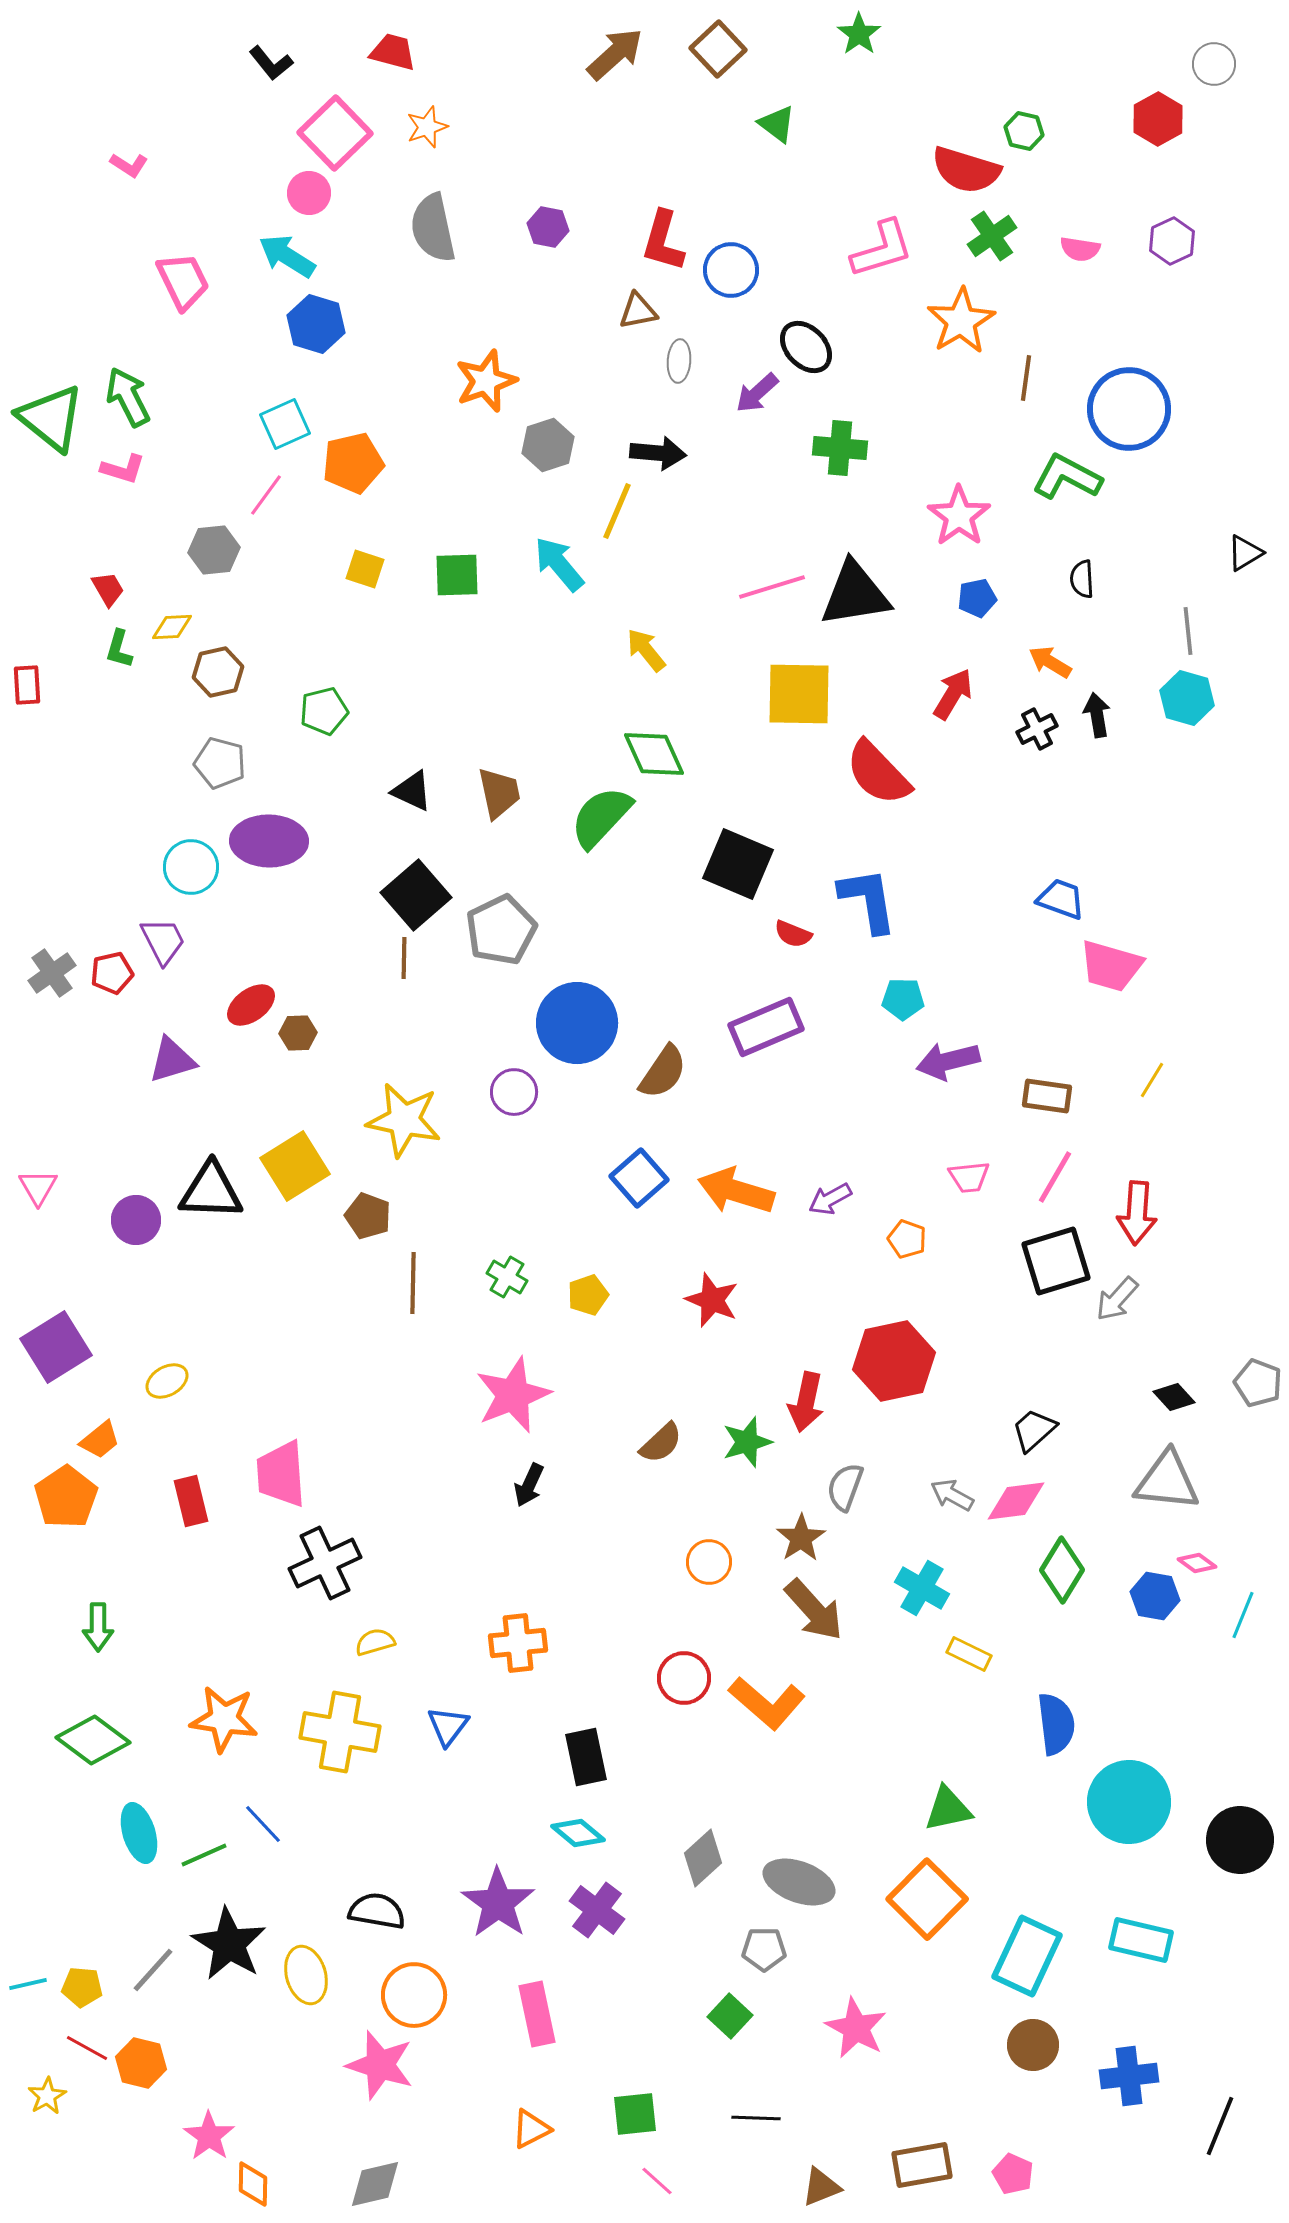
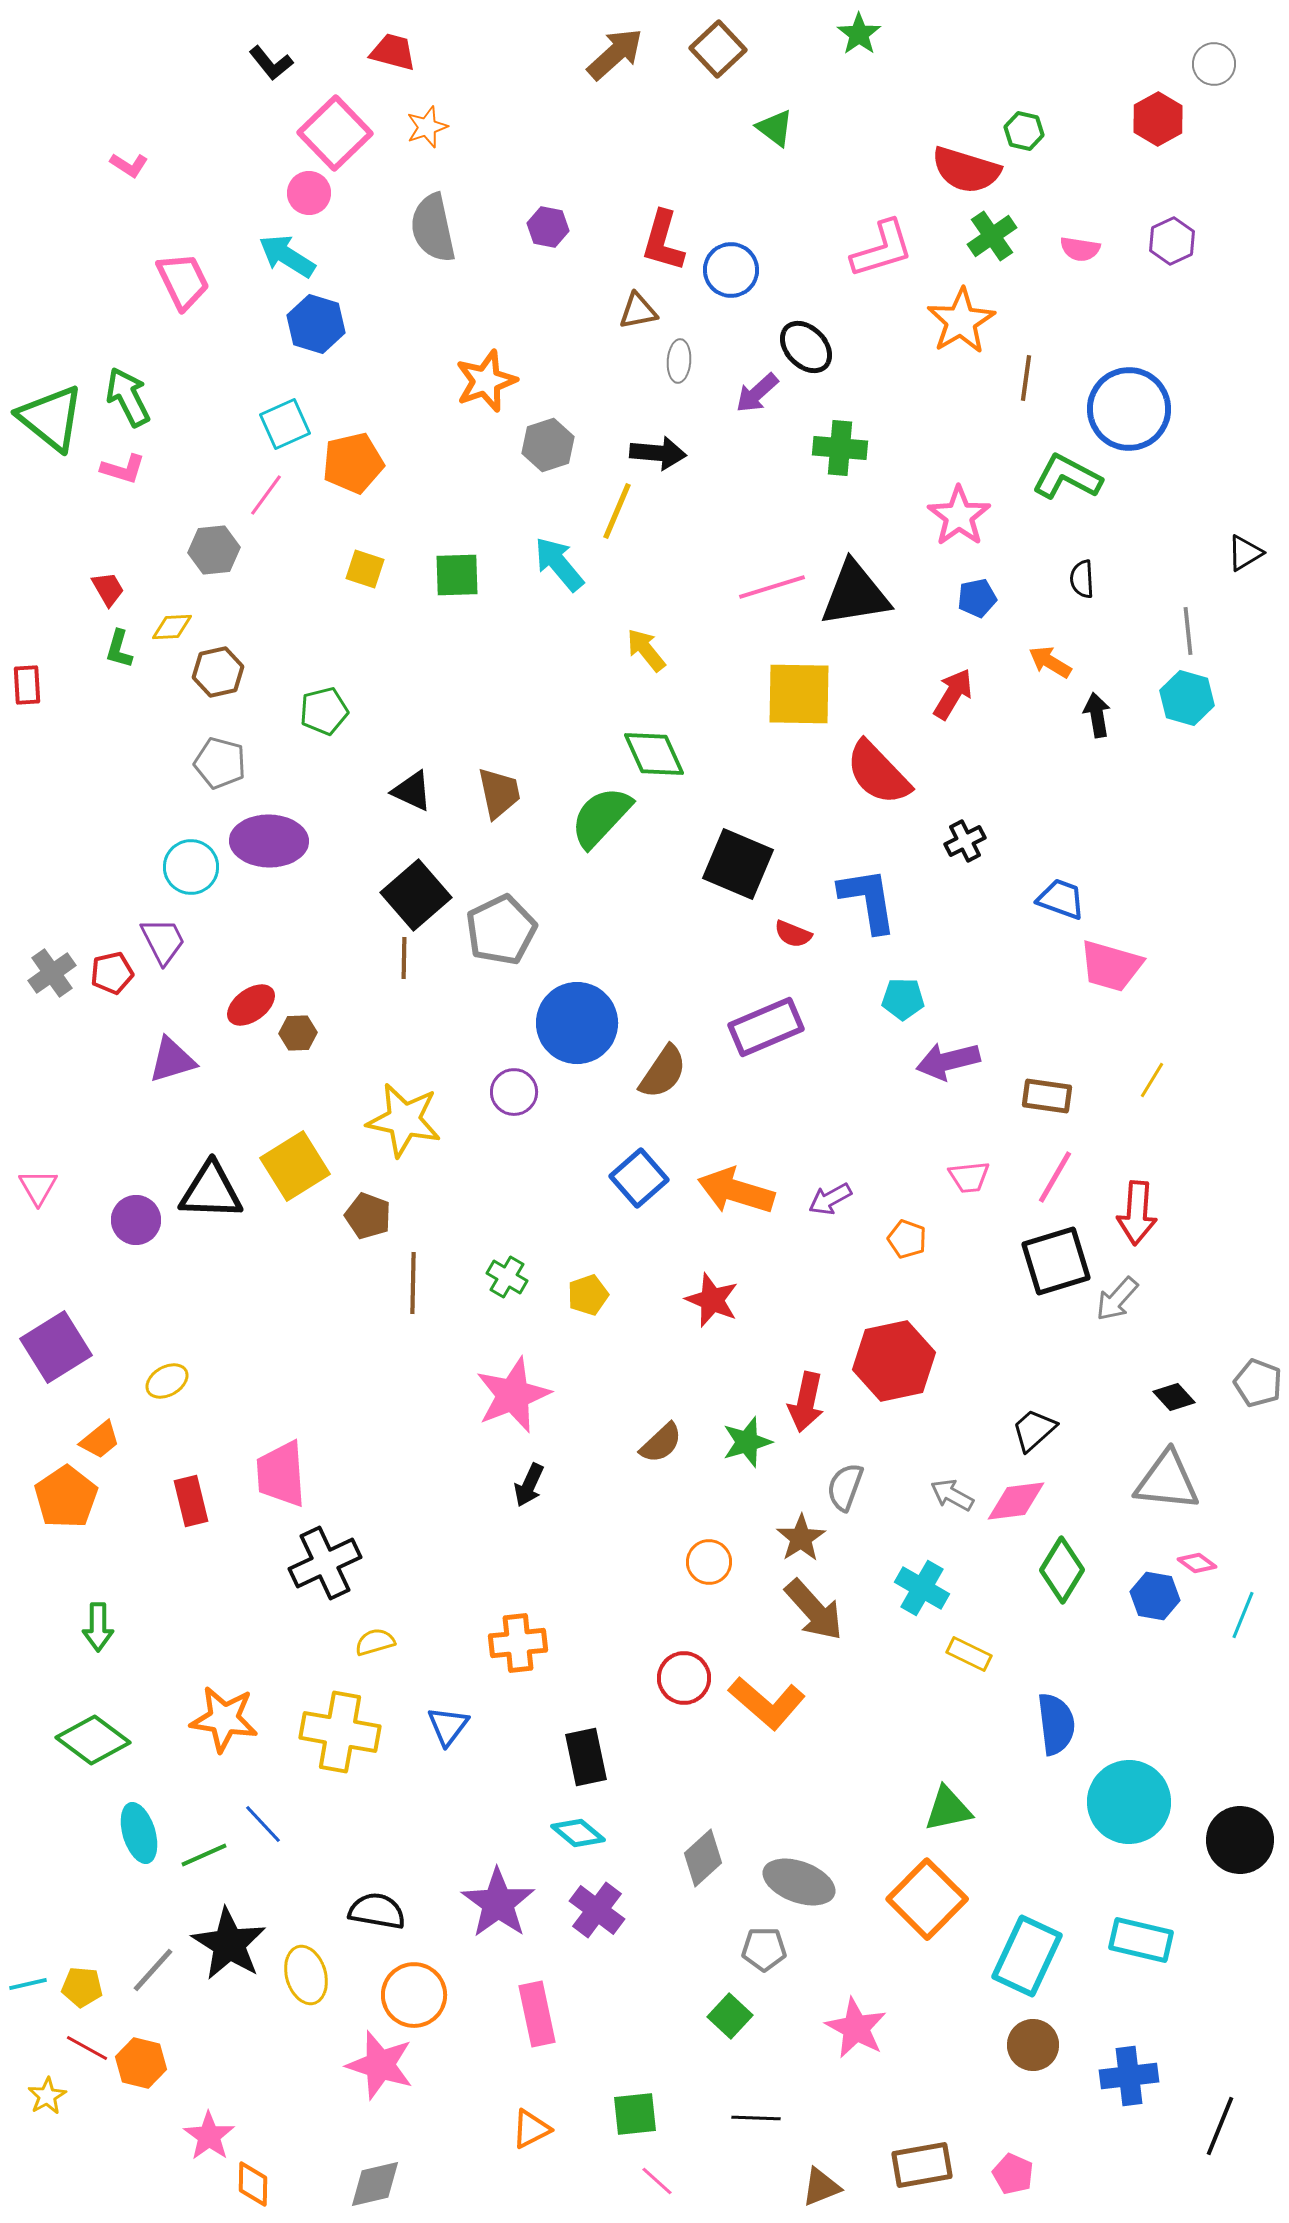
green triangle at (777, 124): moved 2 px left, 4 px down
black cross at (1037, 729): moved 72 px left, 112 px down
